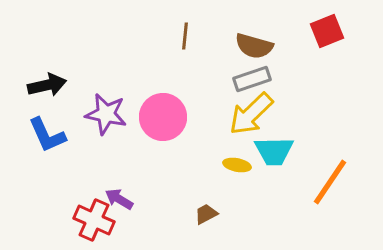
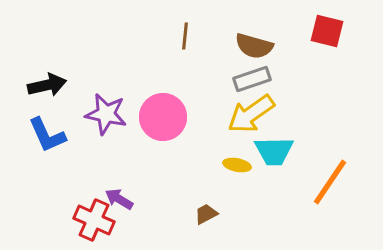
red square: rotated 36 degrees clockwise
yellow arrow: rotated 9 degrees clockwise
